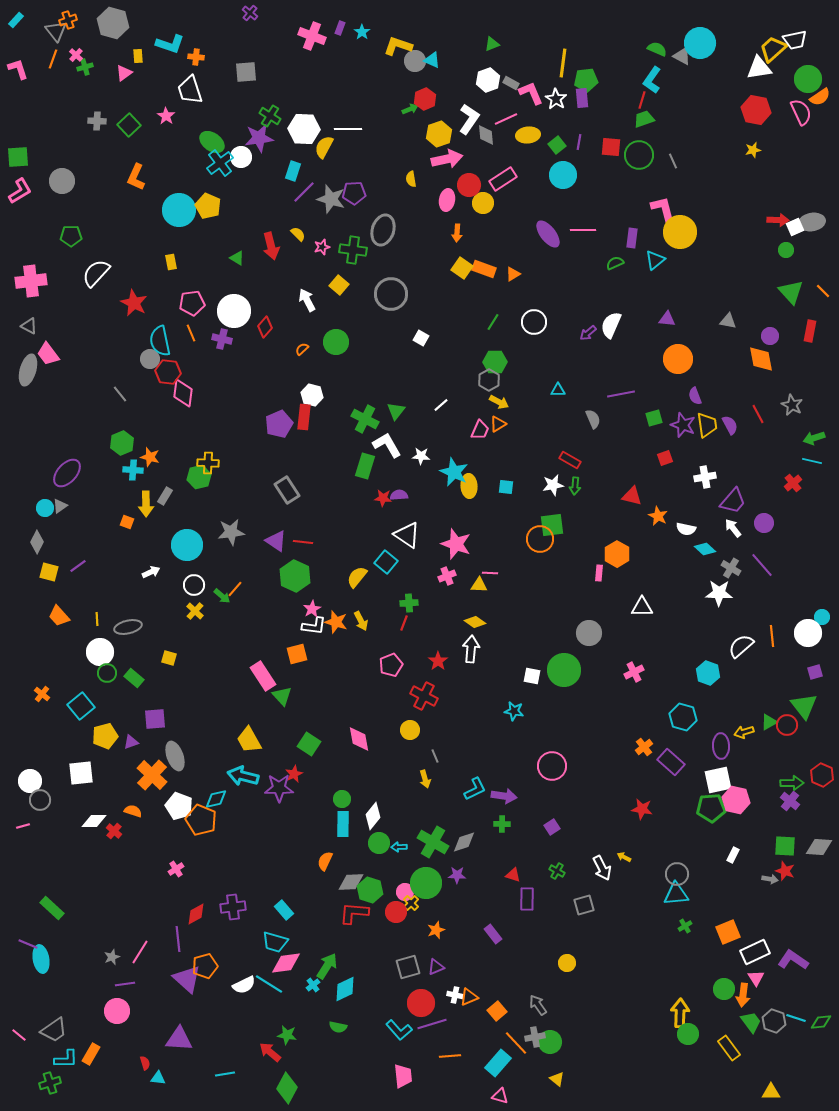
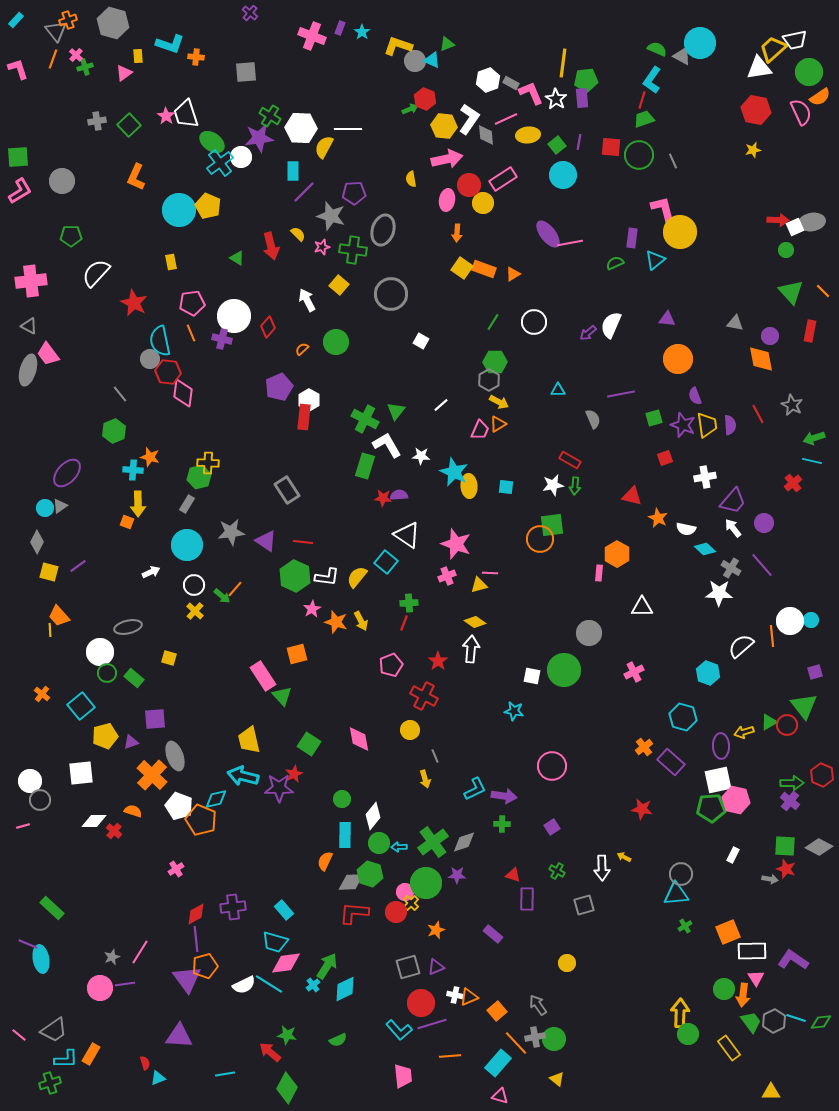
green triangle at (492, 44): moved 45 px left
green circle at (808, 79): moved 1 px right, 7 px up
white trapezoid at (190, 90): moved 4 px left, 24 px down
red hexagon at (425, 99): rotated 15 degrees counterclockwise
gray cross at (97, 121): rotated 12 degrees counterclockwise
white hexagon at (304, 129): moved 3 px left, 1 px up
yellow hexagon at (439, 134): moved 5 px right, 8 px up; rotated 25 degrees clockwise
cyan rectangle at (293, 171): rotated 18 degrees counterclockwise
gray star at (331, 199): moved 17 px down
pink line at (583, 230): moved 13 px left, 13 px down; rotated 10 degrees counterclockwise
white circle at (234, 311): moved 5 px down
gray triangle at (728, 321): moved 7 px right, 2 px down
red diamond at (265, 327): moved 3 px right
white square at (421, 338): moved 3 px down
white hexagon at (312, 395): moved 3 px left, 5 px down; rotated 15 degrees clockwise
purple pentagon at (279, 424): moved 37 px up
purple semicircle at (730, 425): rotated 24 degrees clockwise
green hexagon at (122, 443): moved 8 px left, 12 px up
gray rectangle at (165, 496): moved 22 px right, 8 px down
yellow arrow at (146, 504): moved 8 px left
orange star at (658, 516): moved 2 px down
purple triangle at (276, 541): moved 10 px left
yellow triangle at (479, 585): rotated 18 degrees counterclockwise
cyan circle at (822, 617): moved 11 px left, 3 px down
yellow line at (97, 619): moved 47 px left, 11 px down
white L-shape at (314, 626): moved 13 px right, 49 px up
white circle at (808, 633): moved 18 px left, 12 px up
yellow trapezoid at (249, 740): rotated 16 degrees clockwise
cyan rectangle at (343, 824): moved 2 px right, 11 px down
green cross at (433, 842): rotated 24 degrees clockwise
gray diamond at (819, 847): rotated 24 degrees clockwise
white arrow at (602, 868): rotated 25 degrees clockwise
red star at (785, 871): moved 1 px right, 2 px up
gray circle at (677, 874): moved 4 px right
green hexagon at (370, 890): moved 16 px up
purple rectangle at (493, 934): rotated 12 degrees counterclockwise
purple line at (178, 939): moved 18 px right
white rectangle at (755, 952): moved 3 px left, 1 px up; rotated 24 degrees clockwise
purple triangle at (187, 979): rotated 12 degrees clockwise
pink circle at (117, 1011): moved 17 px left, 23 px up
gray hexagon at (774, 1021): rotated 15 degrees clockwise
green semicircle at (338, 1027): moved 13 px down; rotated 36 degrees counterclockwise
purple triangle at (179, 1039): moved 3 px up
green circle at (550, 1042): moved 4 px right, 3 px up
cyan triangle at (158, 1078): rotated 28 degrees counterclockwise
